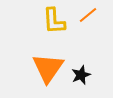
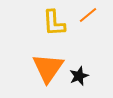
yellow L-shape: moved 2 px down
black star: moved 2 px left, 1 px down
